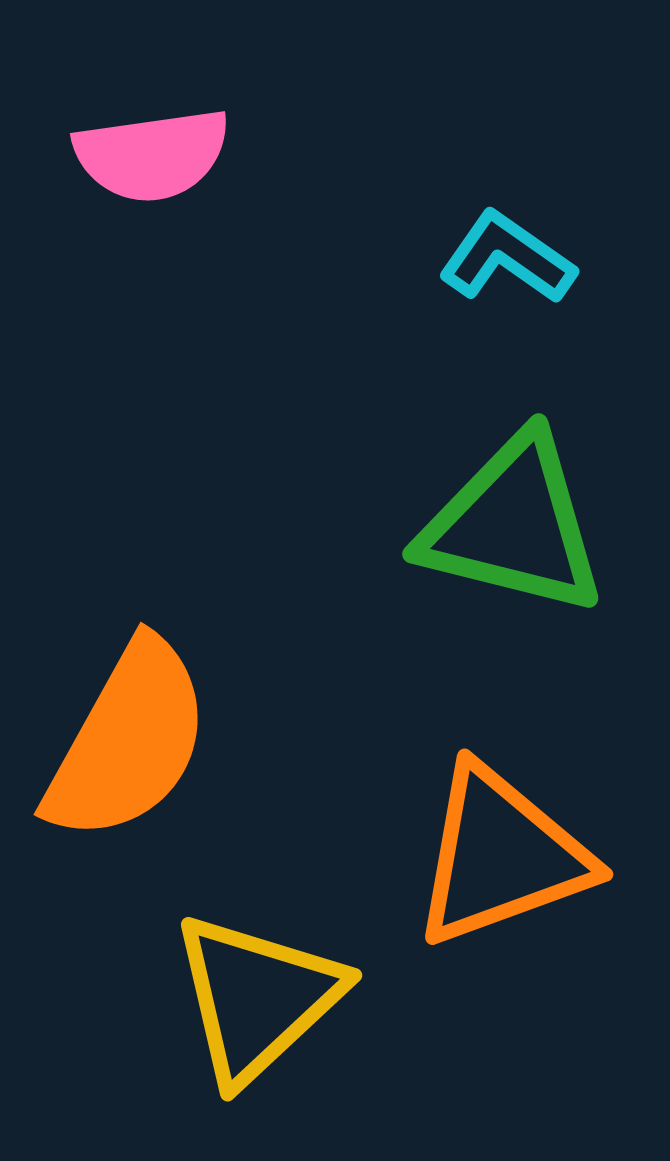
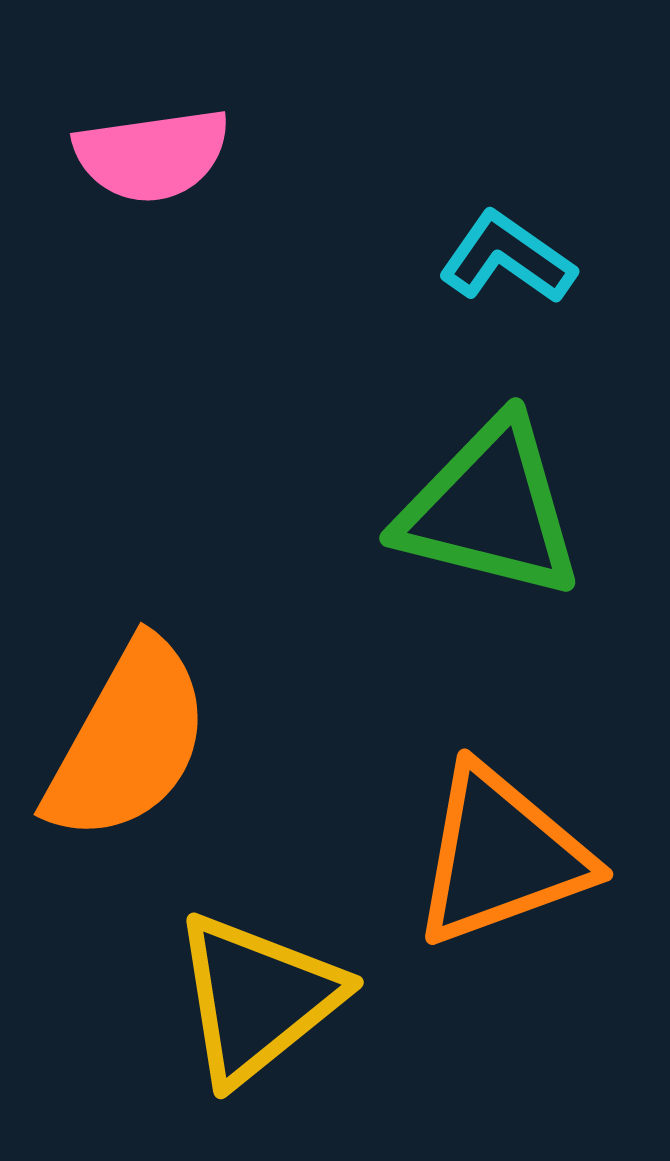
green triangle: moved 23 px left, 16 px up
yellow triangle: rotated 4 degrees clockwise
